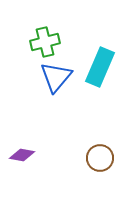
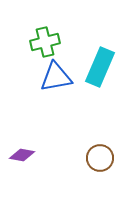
blue triangle: rotated 40 degrees clockwise
